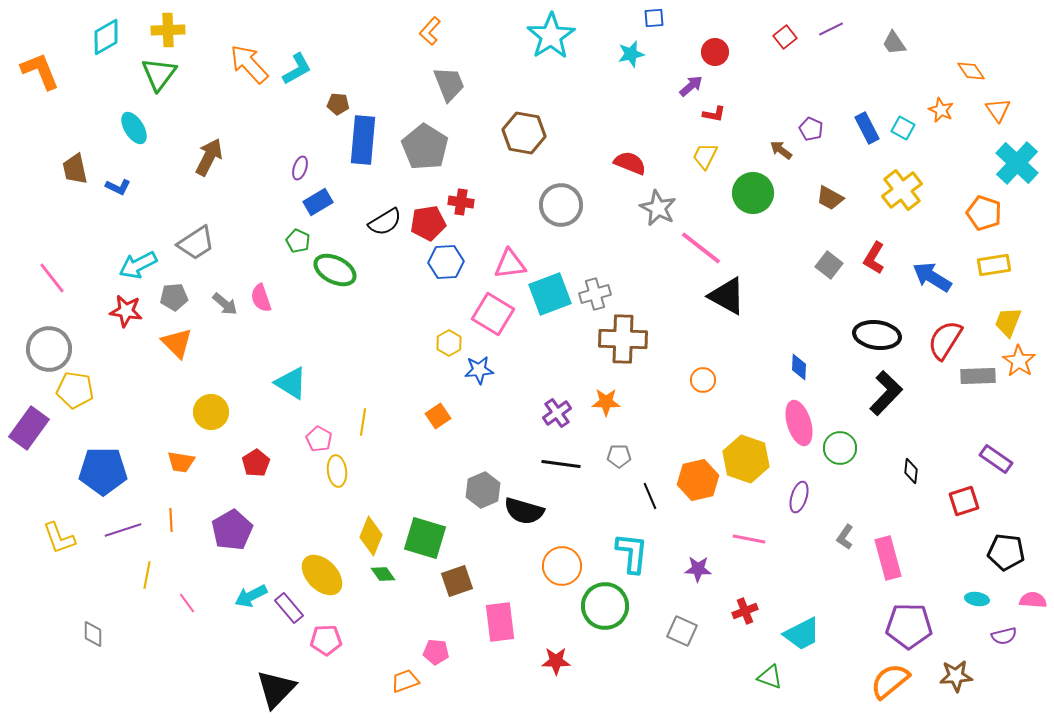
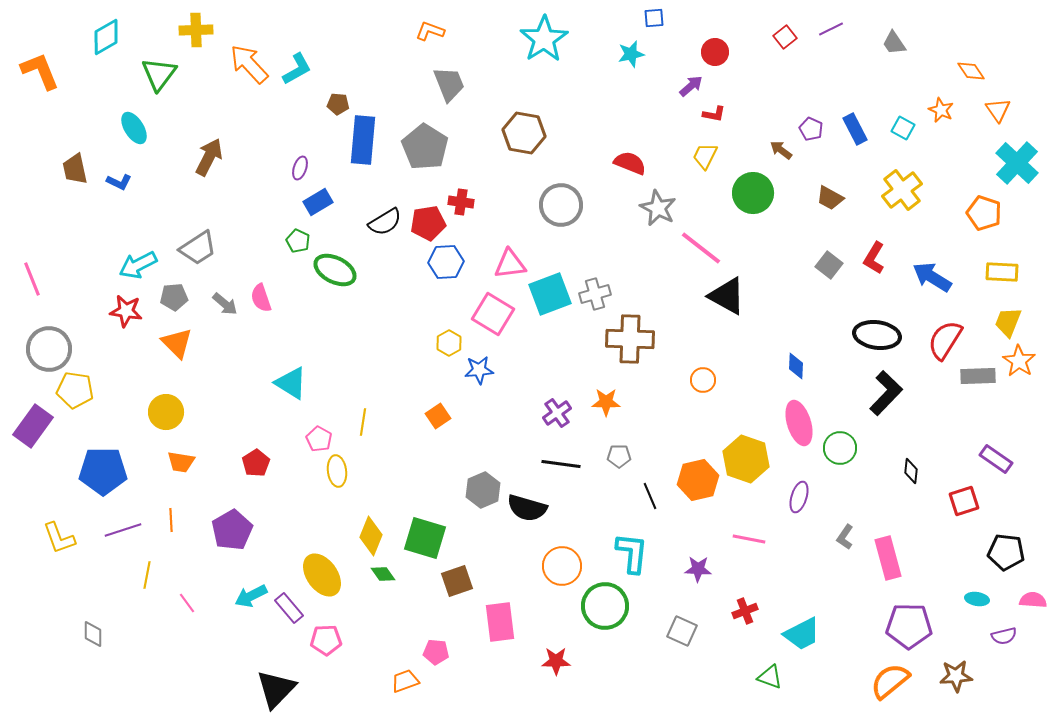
yellow cross at (168, 30): moved 28 px right
orange L-shape at (430, 31): rotated 68 degrees clockwise
cyan star at (551, 36): moved 7 px left, 3 px down
blue rectangle at (867, 128): moved 12 px left, 1 px down
blue L-shape at (118, 187): moved 1 px right, 5 px up
gray trapezoid at (196, 243): moved 2 px right, 5 px down
yellow rectangle at (994, 265): moved 8 px right, 7 px down; rotated 12 degrees clockwise
pink line at (52, 278): moved 20 px left, 1 px down; rotated 16 degrees clockwise
brown cross at (623, 339): moved 7 px right
blue diamond at (799, 367): moved 3 px left, 1 px up
yellow circle at (211, 412): moved 45 px left
purple rectangle at (29, 428): moved 4 px right, 2 px up
black semicircle at (524, 511): moved 3 px right, 3 px up
yellow ellipse at (322, 575): rotated 9 degrees clockwise
